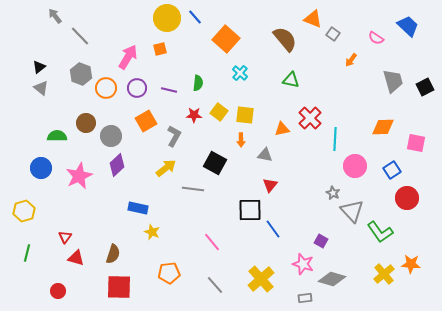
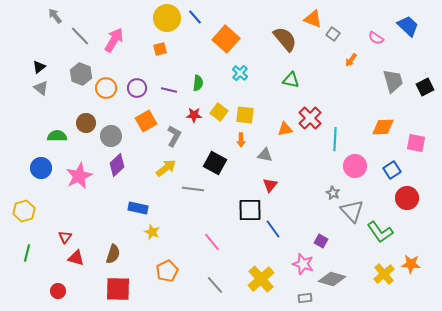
pink arrow at (128, 57): moved 14 px left, 17 px up
orange triangle at (282, 129): moved 3 px right
orange pentagon at (169, 273): moved 2 px left, 2 px up; rotated 20 degrees counterclockwise
red square at (119, 287): moved 1 px left, 2 px down
